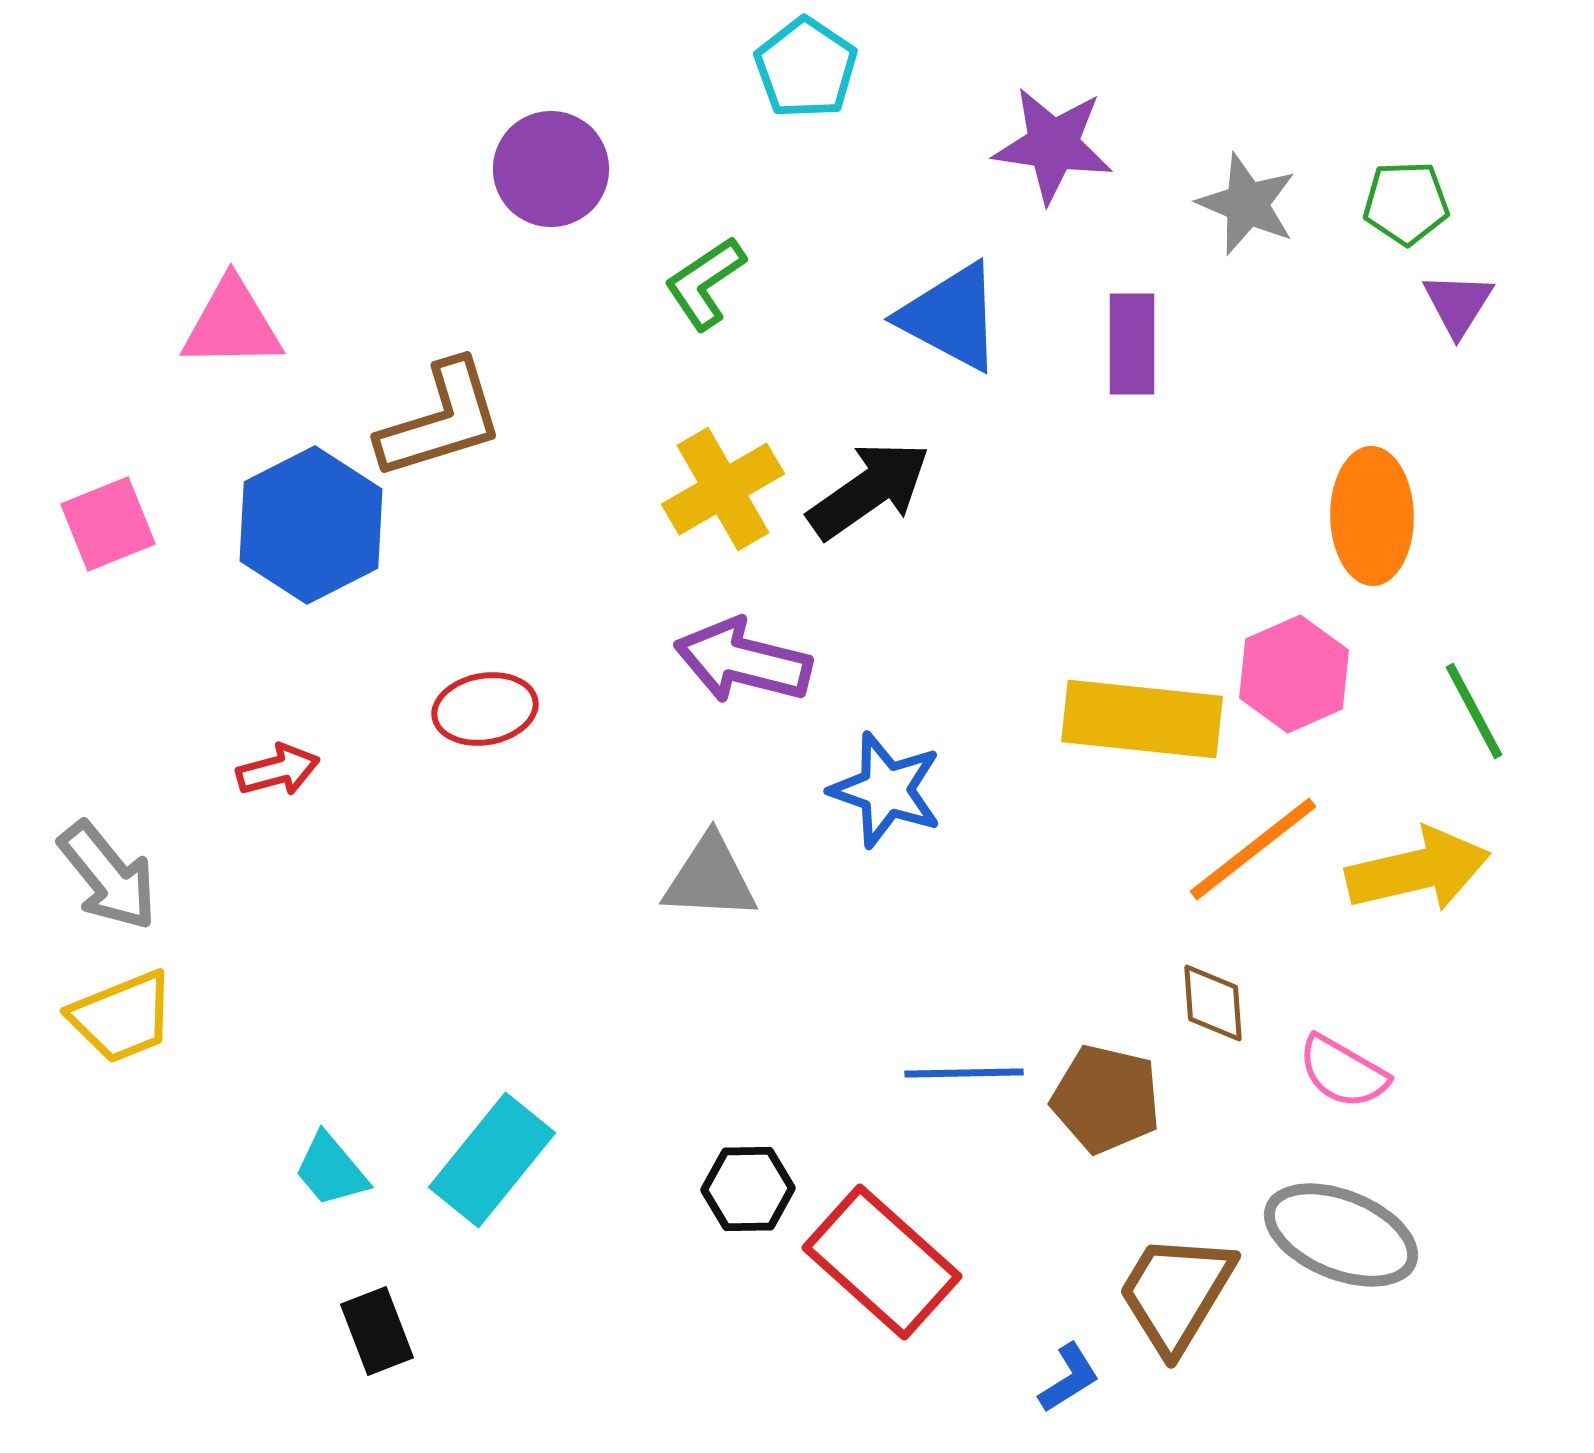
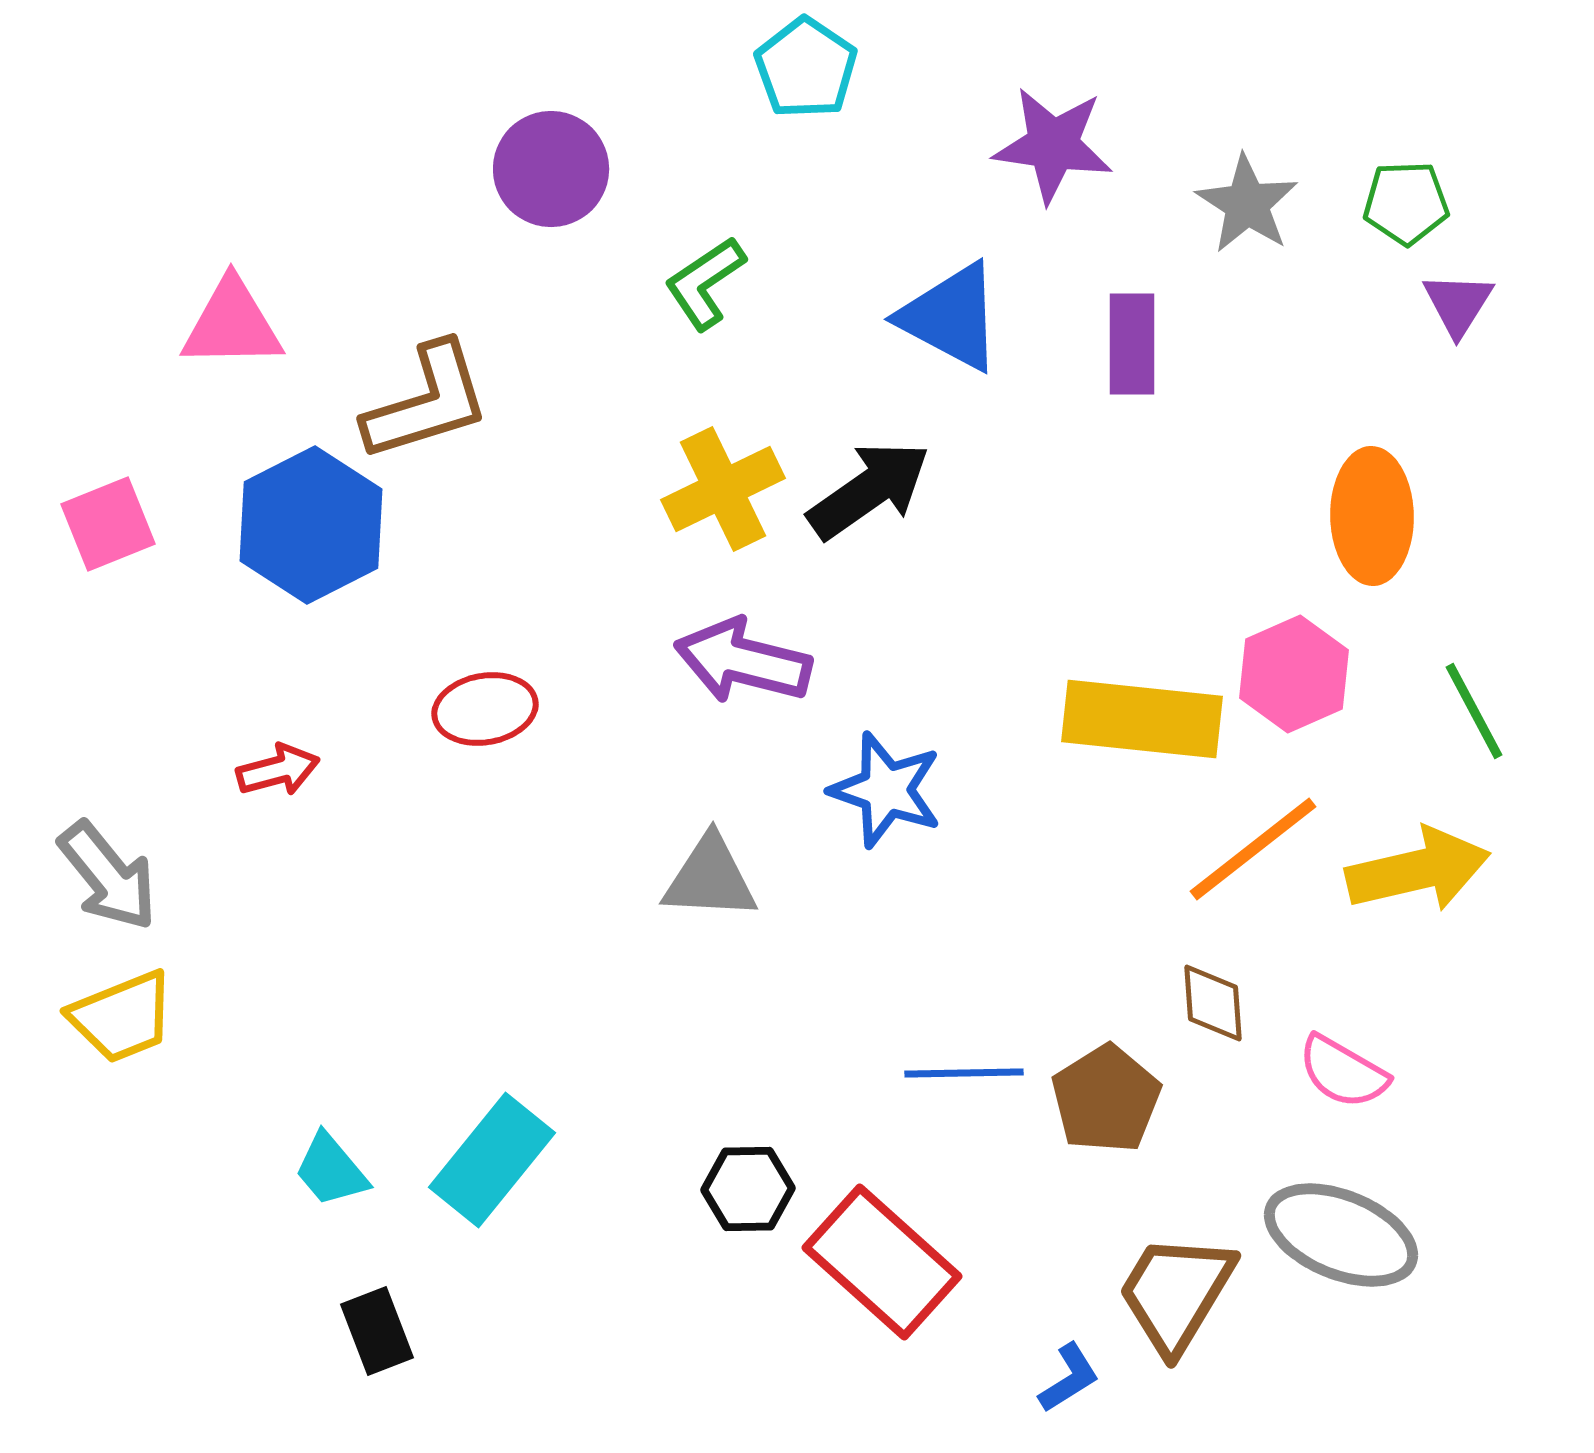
gray star: rotated 10 degrees clockwise
brown L-shape: moved 14 px left, 18 px up
yellow cross: rotated 4 degrees clockwise
brown pentagon: rotated 27 degrees clockwise
